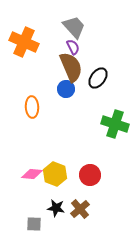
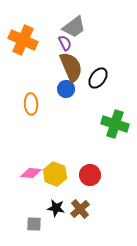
gray trapezoid: rotated 95 degrees clockwise
orange cross: moved 1 px left, 2 px up
purple semicircle: moved 8 px left, 4 px up
orange ellipse: moved 1 px left, 3 px up
pink diamond: moved 1 px left, 1 px up
